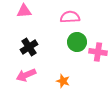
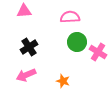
pink cross: rotated 24 degrees clockwise
